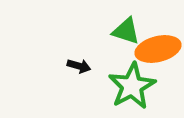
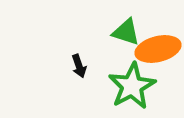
green triangle: moved 1 px down
black arrow: rotated 55 degrees clockwise
